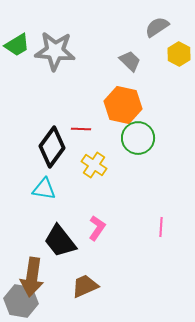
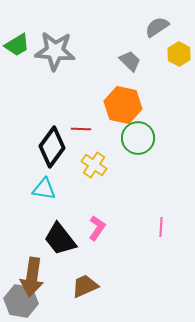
black trapezoid: moved 2 px up
